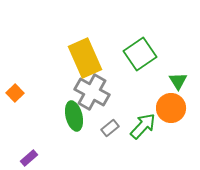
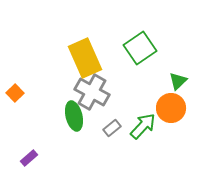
green square: moved 6 px up
green triangle: rotated 18 degrees clockwise
gray rectangle: moved 2 px right
